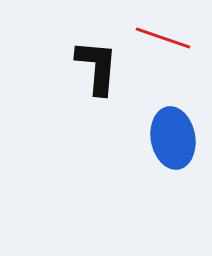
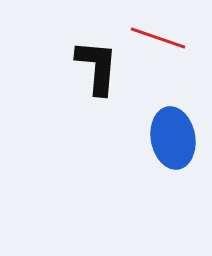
red line: moved 5 px left
